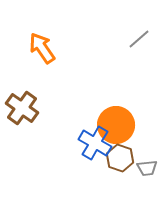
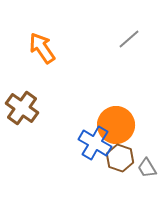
gray line: moved 10 px left
gray trapezoid: rotated 65 degrees clockwise
